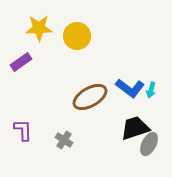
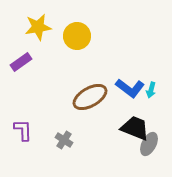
yellow star: moved 1 px left, 1 px up; rotated 8 degrees counterclockwise
black trapezoid: rotated 40 degrees clockwise
